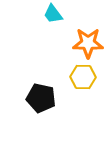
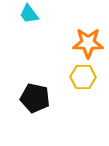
cyan trapezoid: moved 24 px left
black pentagon: moved 6 px left
